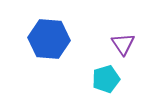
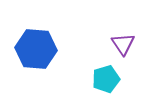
blue hexagon: moved 13 px left, 10 px down
